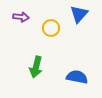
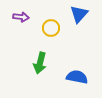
green arrow: moved 4 px right, 4 px up
